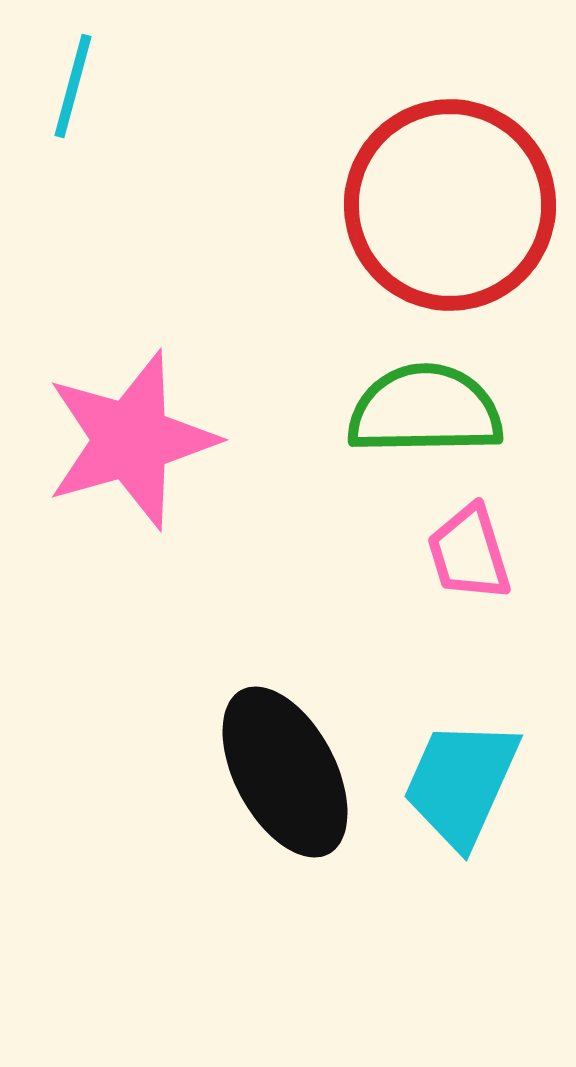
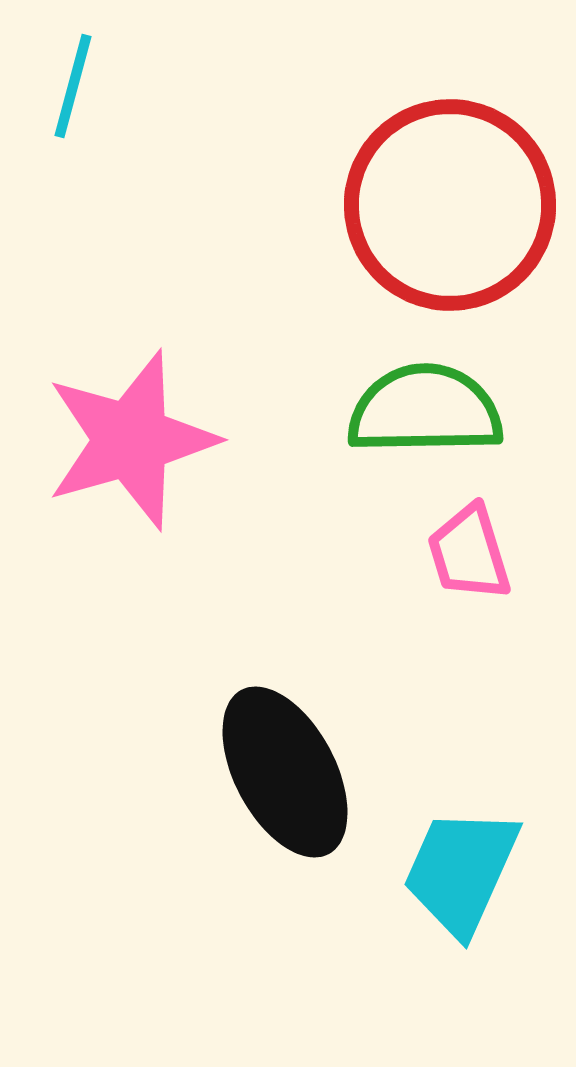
cyan trapezoid: moved 88 px down
